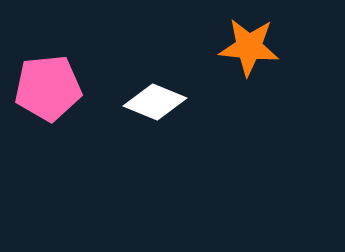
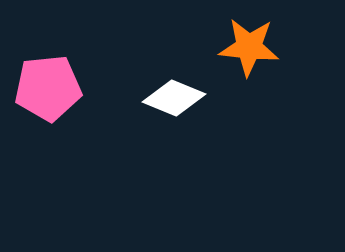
white diamond: moved 19 px right, 4 px up
